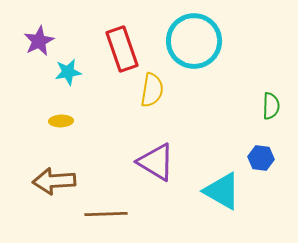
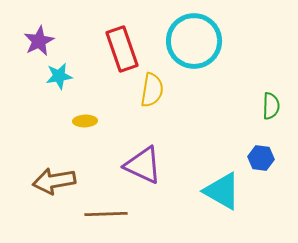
cyan star: moved 9 px left, 4 px down
yellow ellipse: moved 24 px right
purple triangle: moved 13 px left, 3 px down; rotated 6 degrees counterclockwise
brown arrow: rotated 6 degrees counterclockwise
